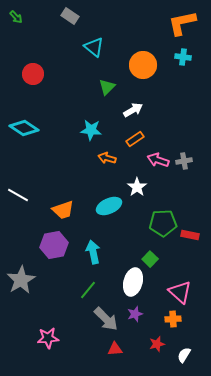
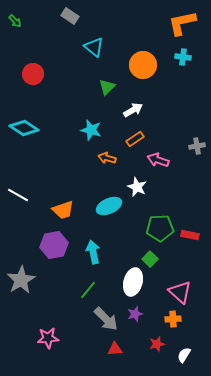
green arrow: moved 1 px left, 4 px down
cyan star: rotated 10 degrees clockwise
gray cross: moved 13 px right, 15 px up
white star: rotated 12 degrees counterclockwise
green pentagon: moved 3 px left, 5 px down
